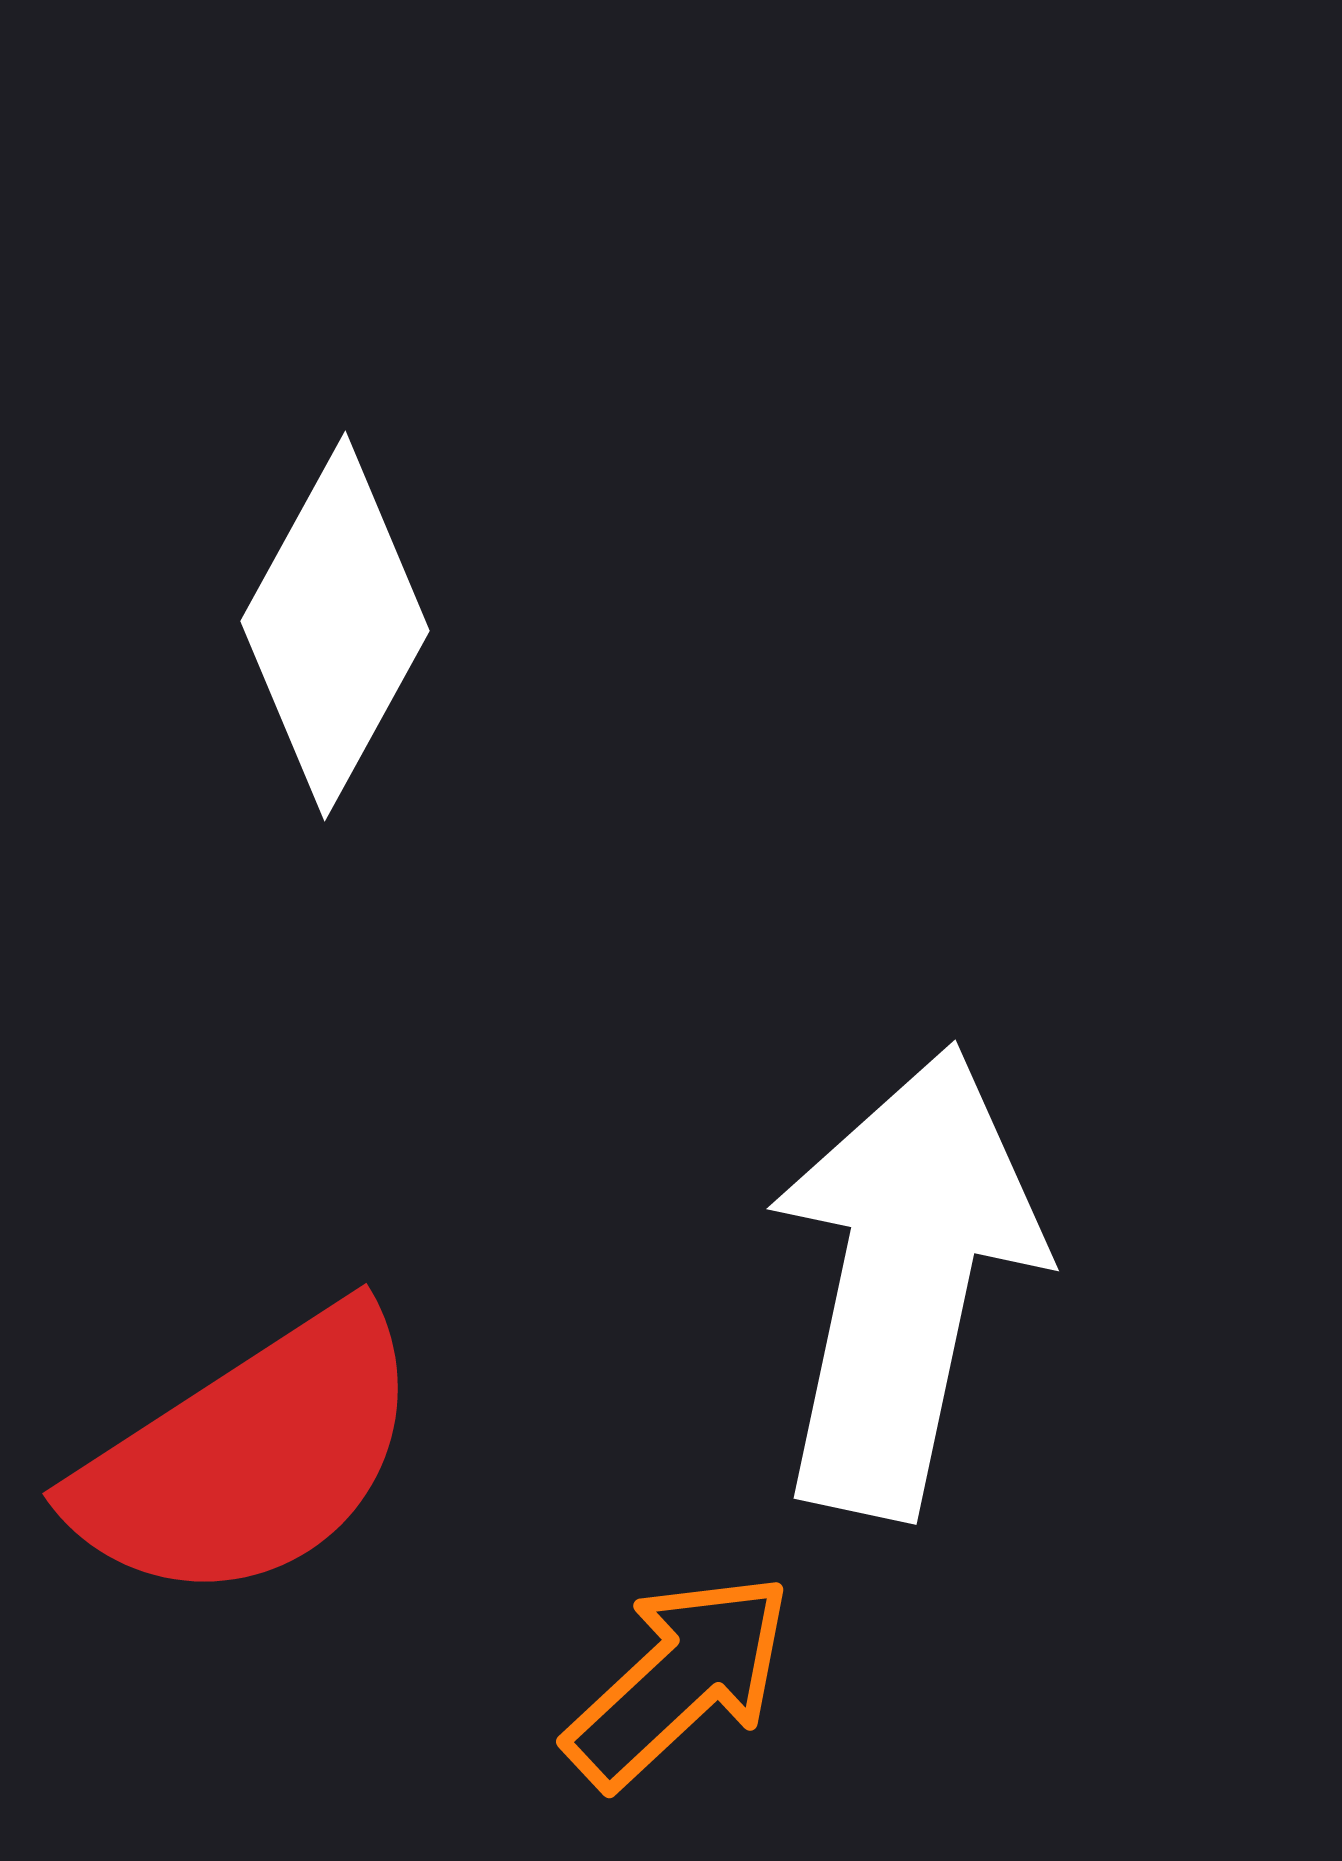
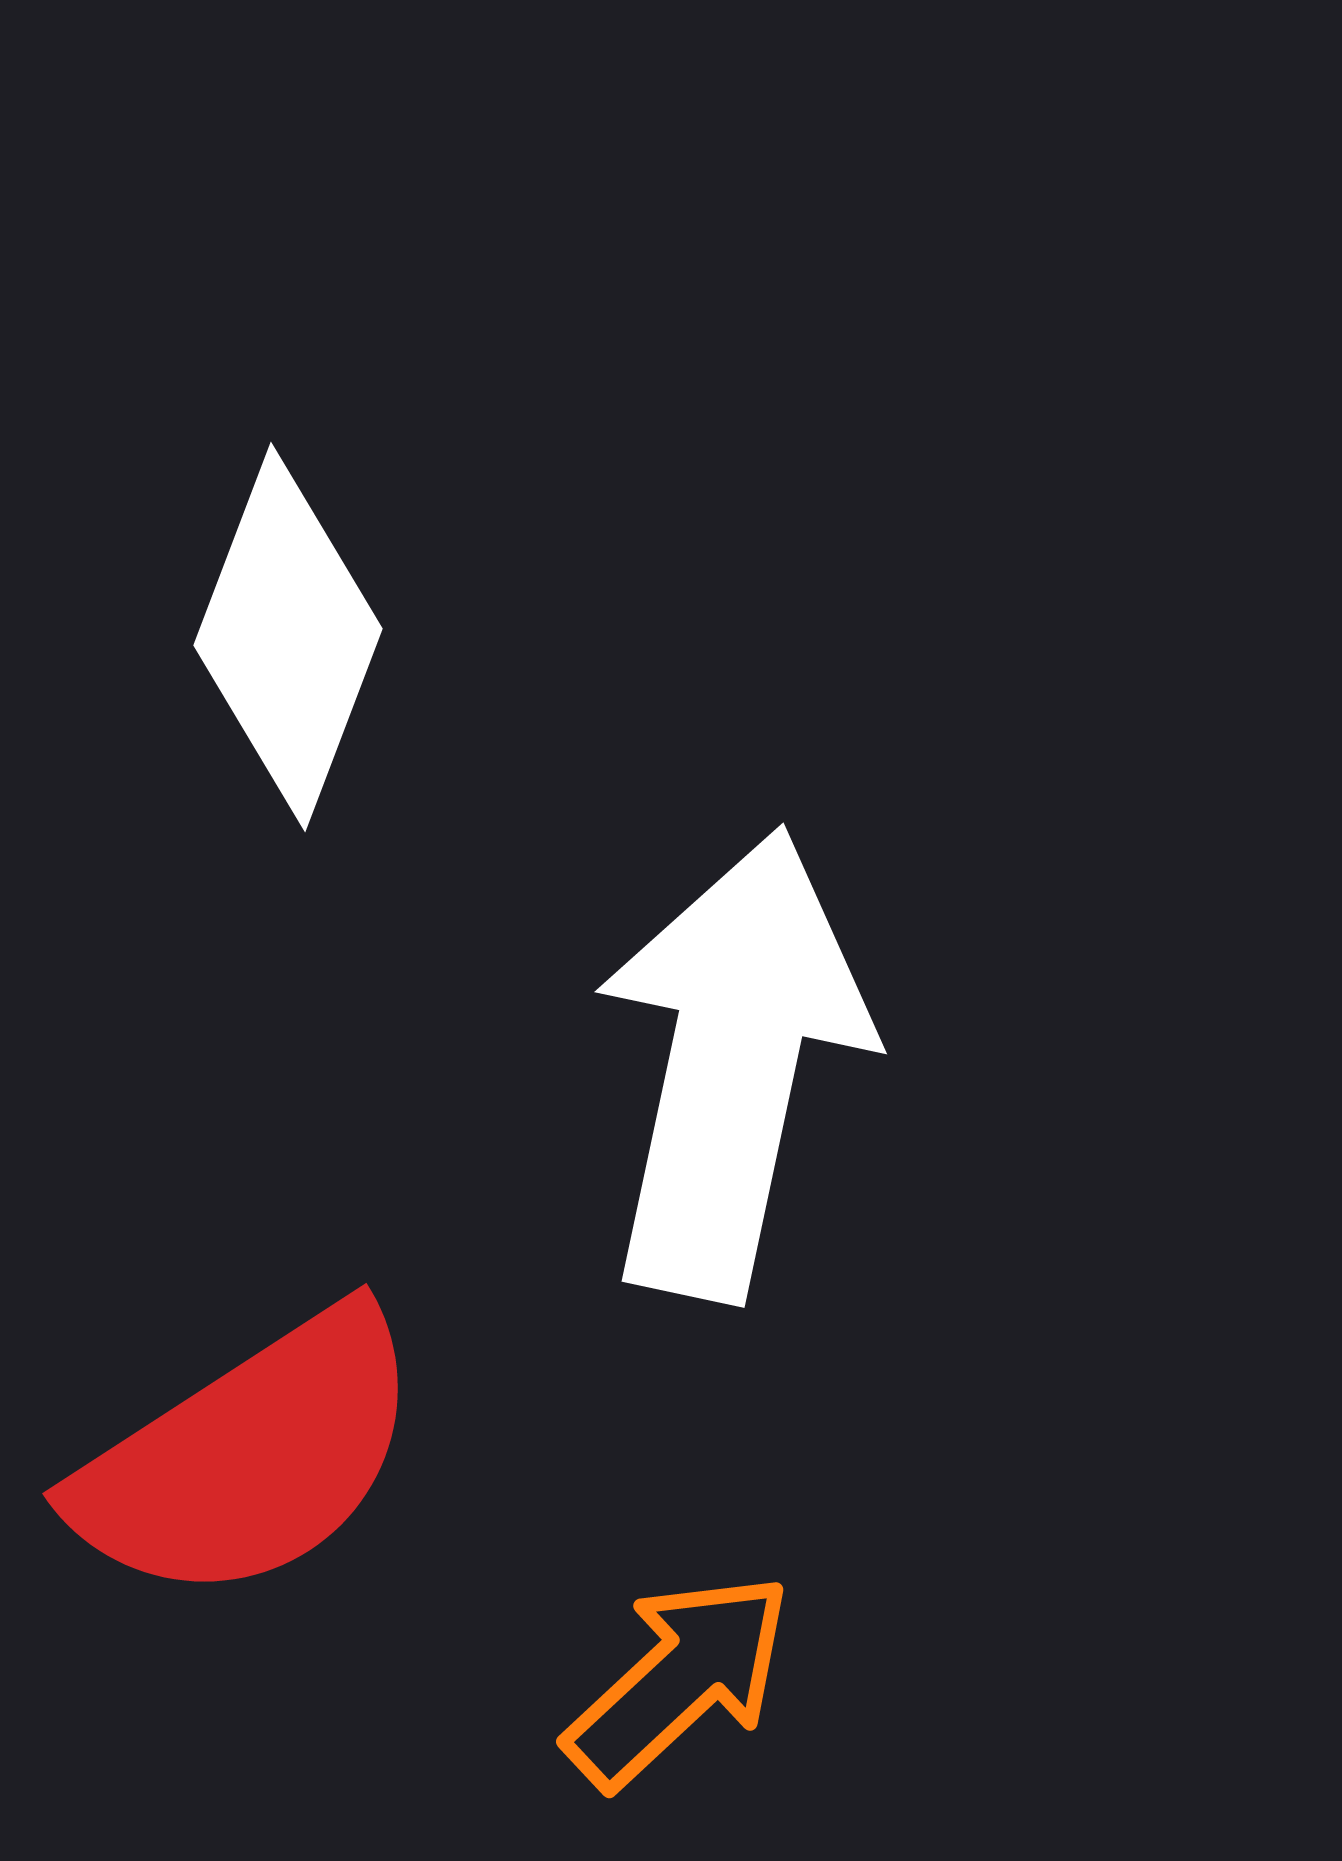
white diamond: moved 47 px left, 11 px down; rotated 8 degrees counterclockwise
white arrow: moved 172 px left, 217 px up
